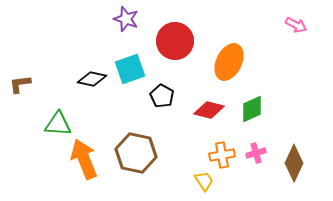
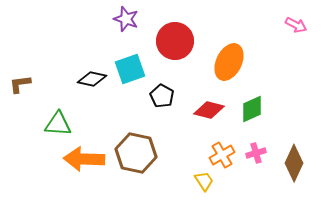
orange cross: rotated 20 degrees counterclockwise
orange arrow: rotated 66 degrees counterclockwise
